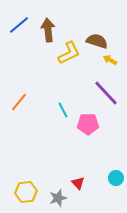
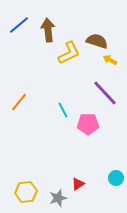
purple line: moved 1 px left
red triangle: moved 1 px down; rotated 40 degrees clockwise
